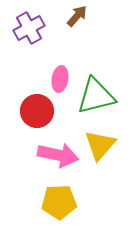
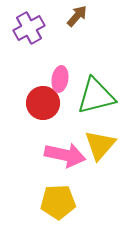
red circle: moved 6 px right, 8 px up
pink arrow: moved 7 px right
yellow pentagon: moved 1 px left
